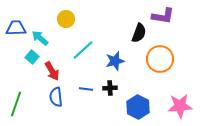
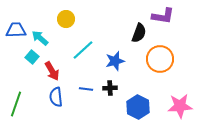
blue trapezoid: moved 2 px down
